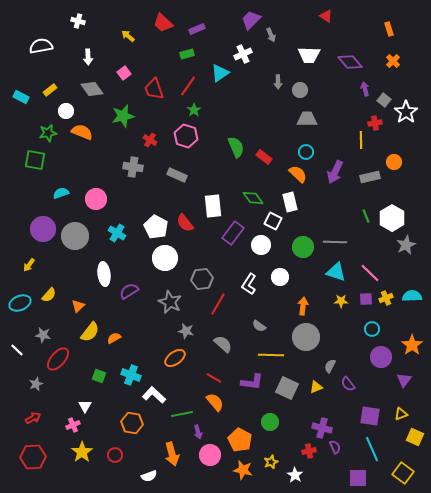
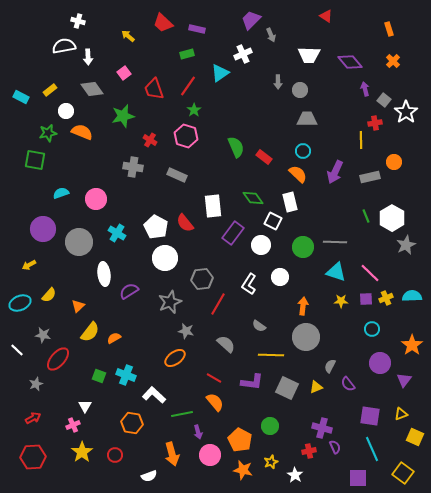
purple rectangle at (197, 29): rotated 35 degrees clockwise
white semicircle at (41, 46): moved 23 px right
cyan circle at (306, 152): moved 3 px left, 1 px up
gray circle at (75, 236): moved 4 px right, 6 px down
yellow arrow at (29, 265): rotated 24 degrees clockwise
gray star at (170, 302): rotated 25 degrees clockwise
gray semicircle at (223, 344): moved 3 px right
purple circle at (381, 357): moved 1 px left, 6 px down
cyan cross at (131, 375): moved 5 px left
green circle at (270, 422): moved 4 px down
